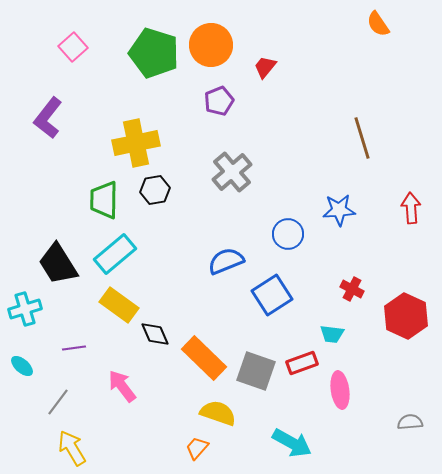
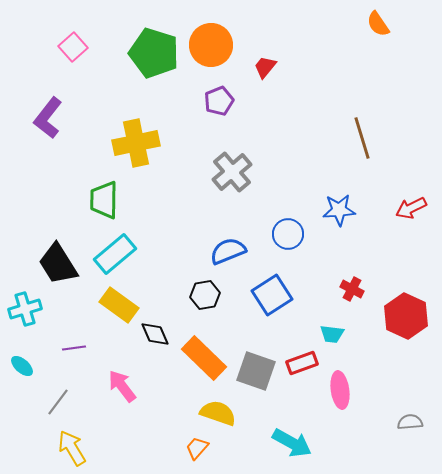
black hexagon: moved 50 px right, 105 px down
red arrow: rotated 112 degrees counterclockwise
blue semicircle: moved 2 px right, 10 px up
